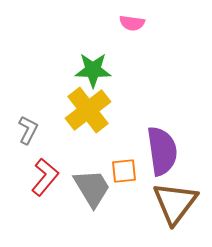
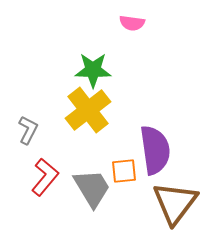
purple semicircle: moved 7 px left, 1 px up
